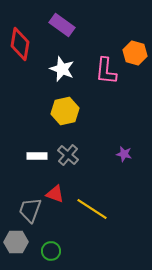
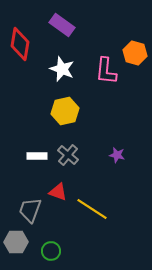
purple star: moved 7 px left, 1 px down
red triangle: moved 3 px right, 2 px up
